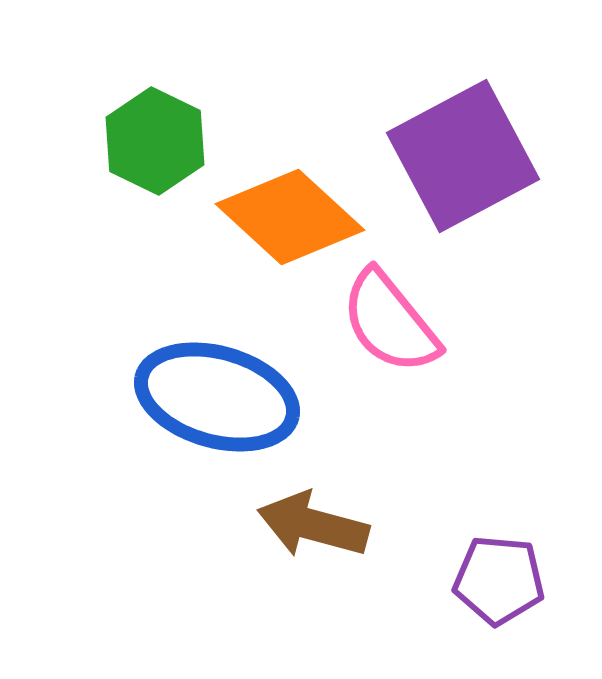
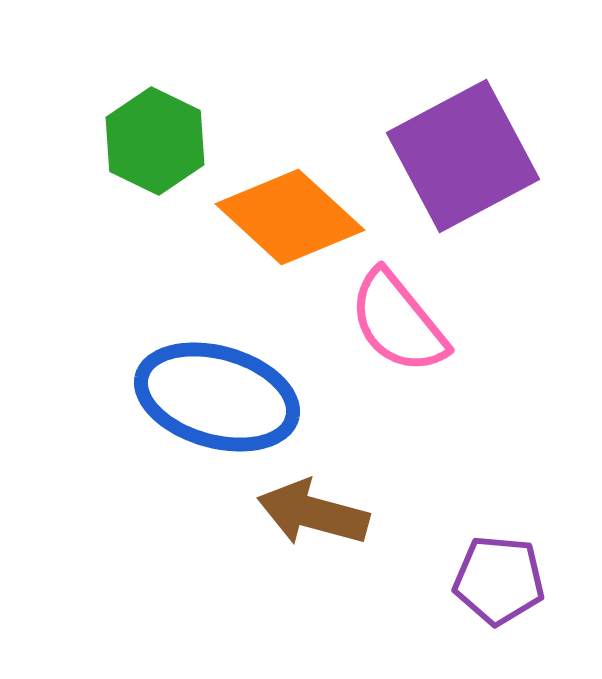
pink semicircle: moved 8 px right
brown arrow: moved 12 px up
